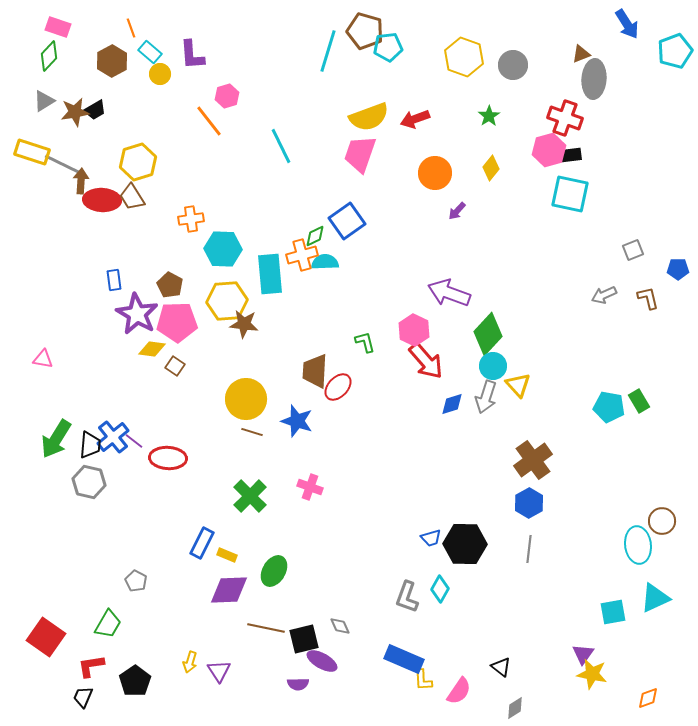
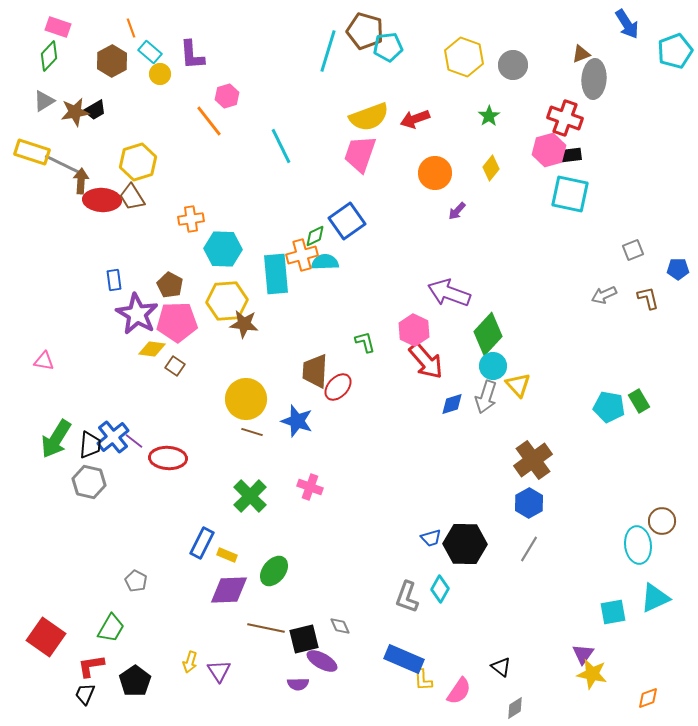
cyan rectangle at (270, 274): moved 6 px right
pink triangle at (43, 359): moved 1 px right, 2 px down
gray line at (529, 549): rotated 24 degrees clockwise
green ellipse at (274, 571): rotated 8 degrees clockwise
green trapezoid at (108, 624): moved 3 px right, 4 px down
black trapezoid at (83, 697): moved 2 px right, 3 px up
